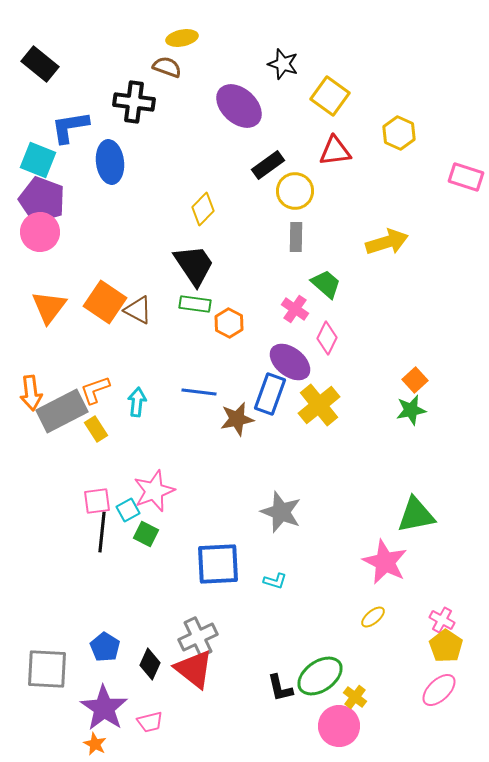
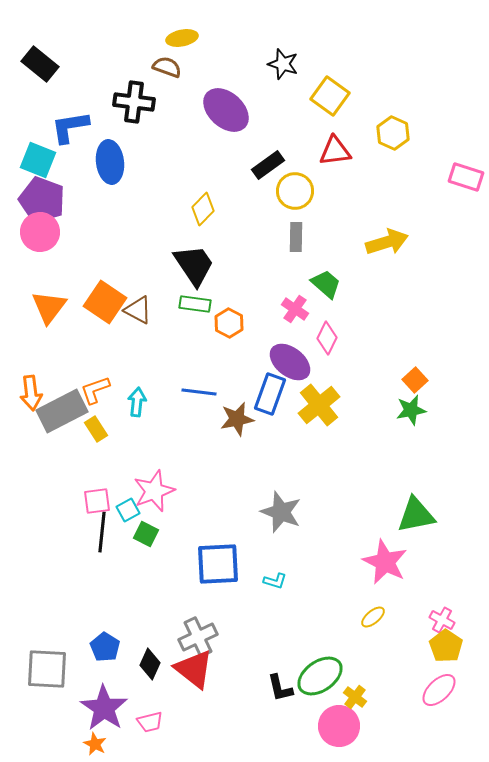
purple ellipse at (239, 106): moved 13 px left, 4 px down
yellow hexagon at (399, 133): moved 6 px left
